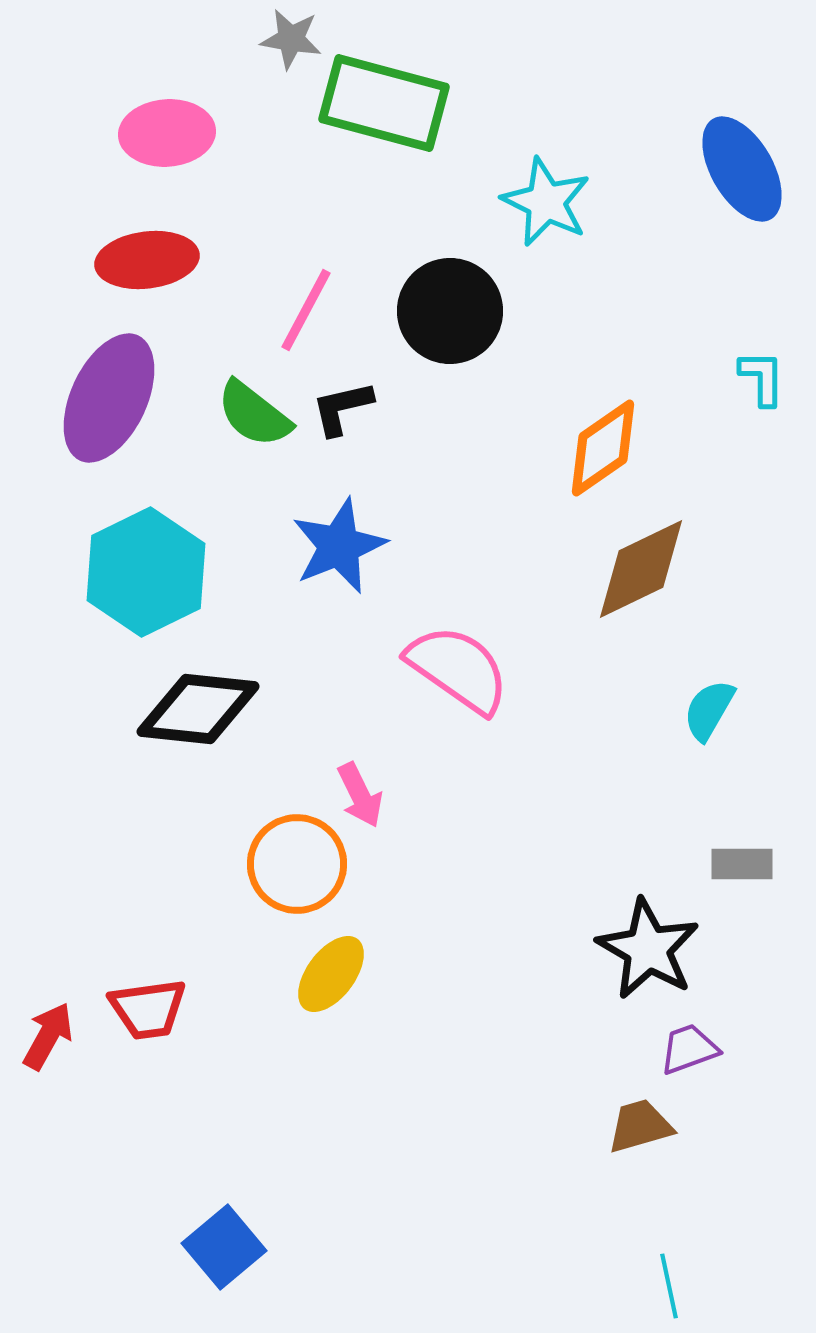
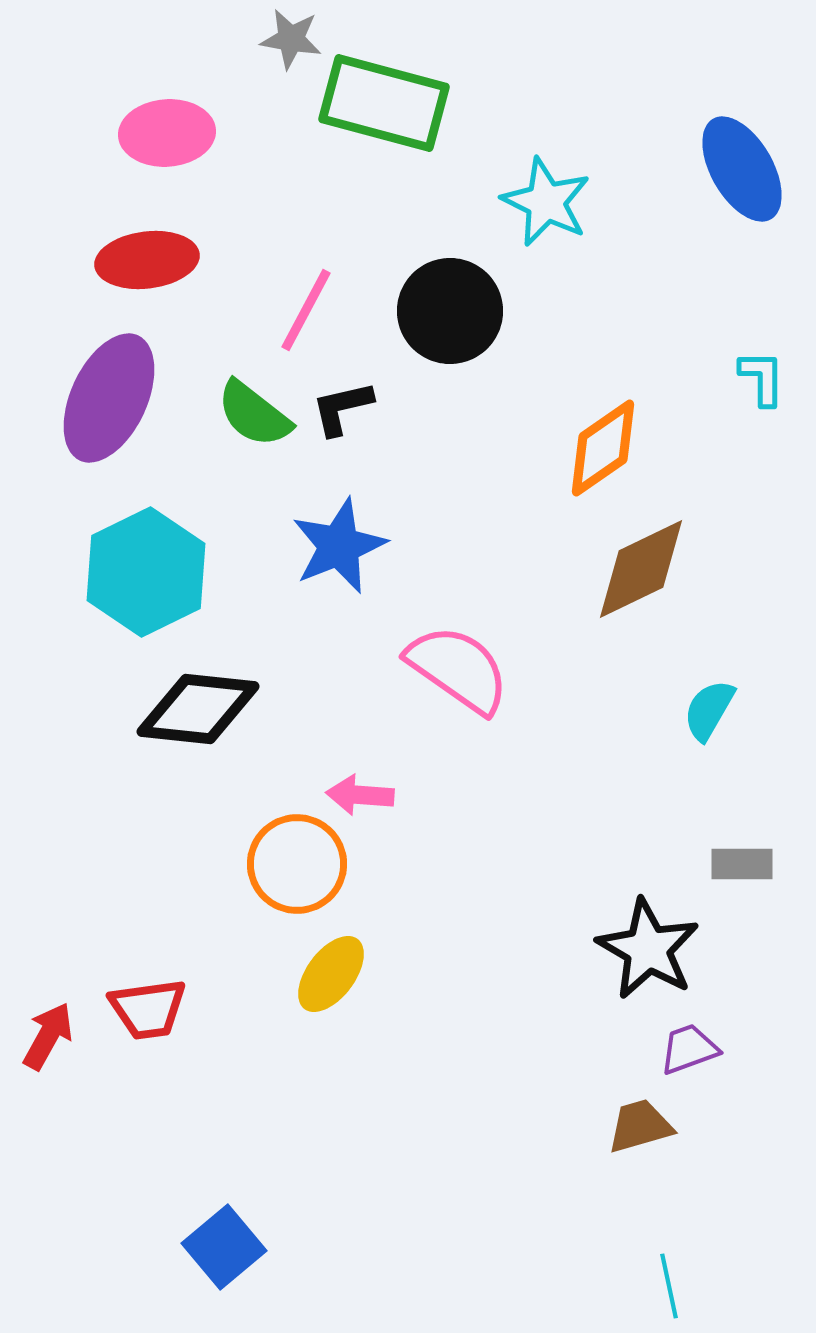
pink arrow: rotated 120 degrees clockwise
